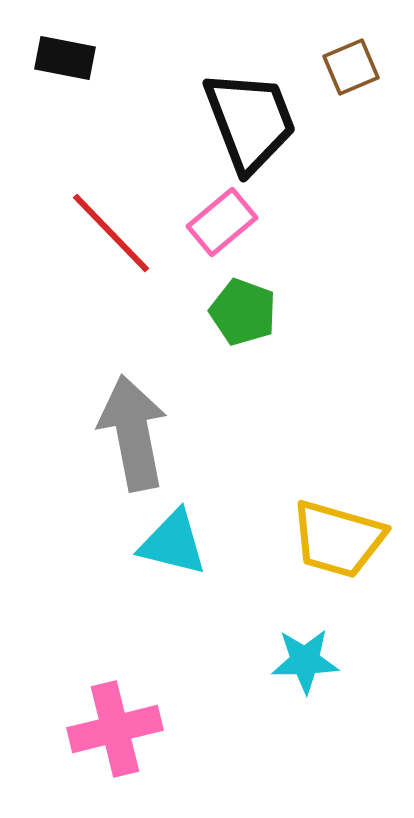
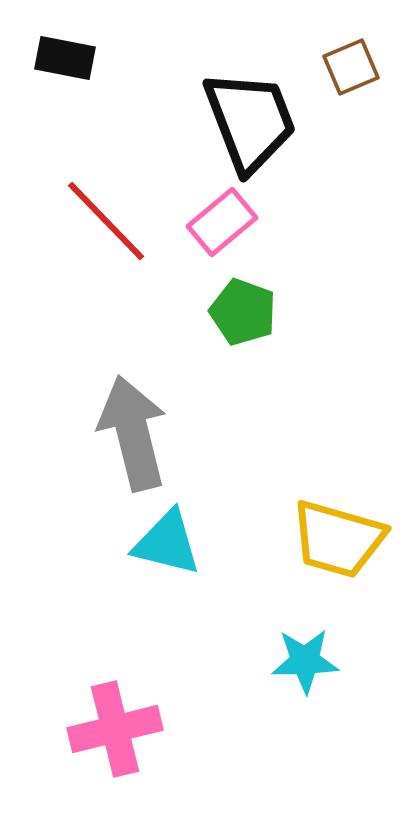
red line: moved 5 px left, 12 px up
gray arrow: rotated 3 degrees counterclockwise
cyan triangle: moved 6 px left
